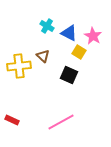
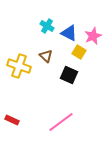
pink star: rotated 18 degrees clockwise
brown triangle: moved 3 px right
yellow cross: rotated 25 degrees clockwise
pink line: rotated 8 degrees counterclockwise
